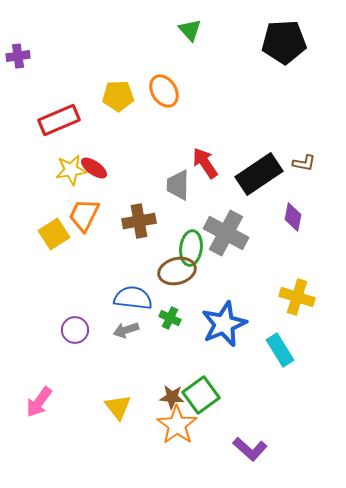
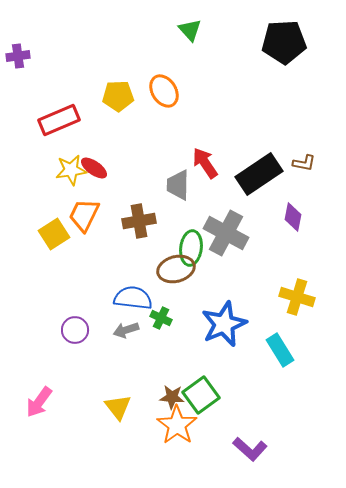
brown ellipse: moved 1 px left, 2 px up
green cross: moved 9 px left
